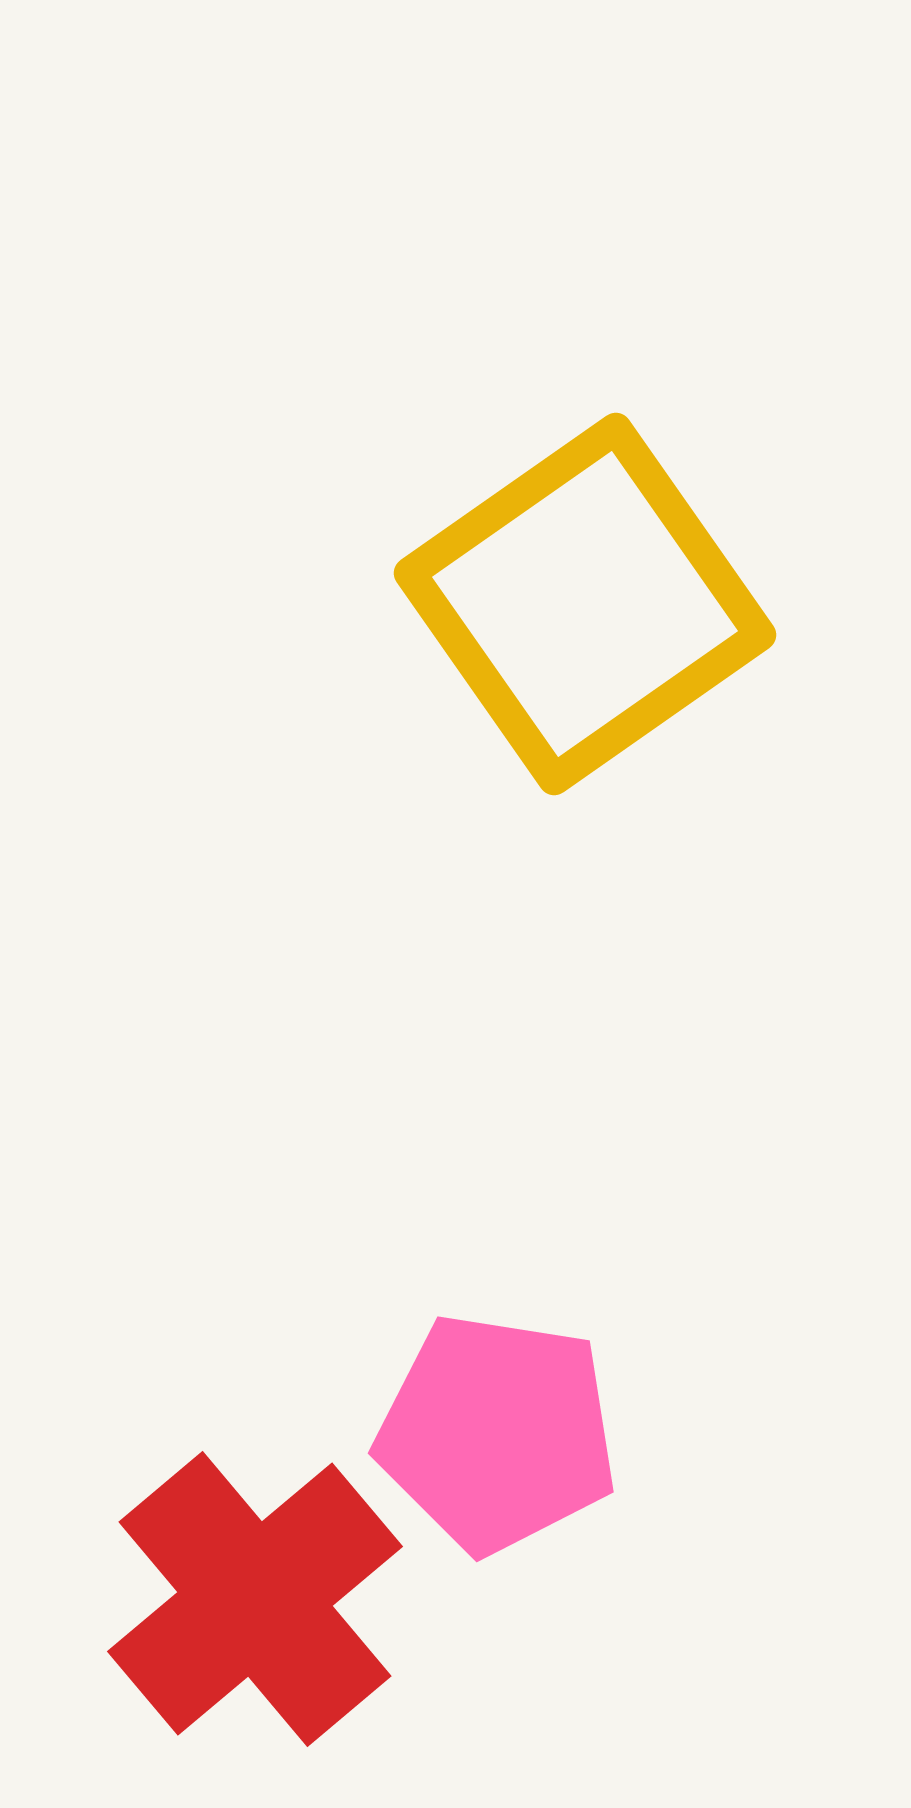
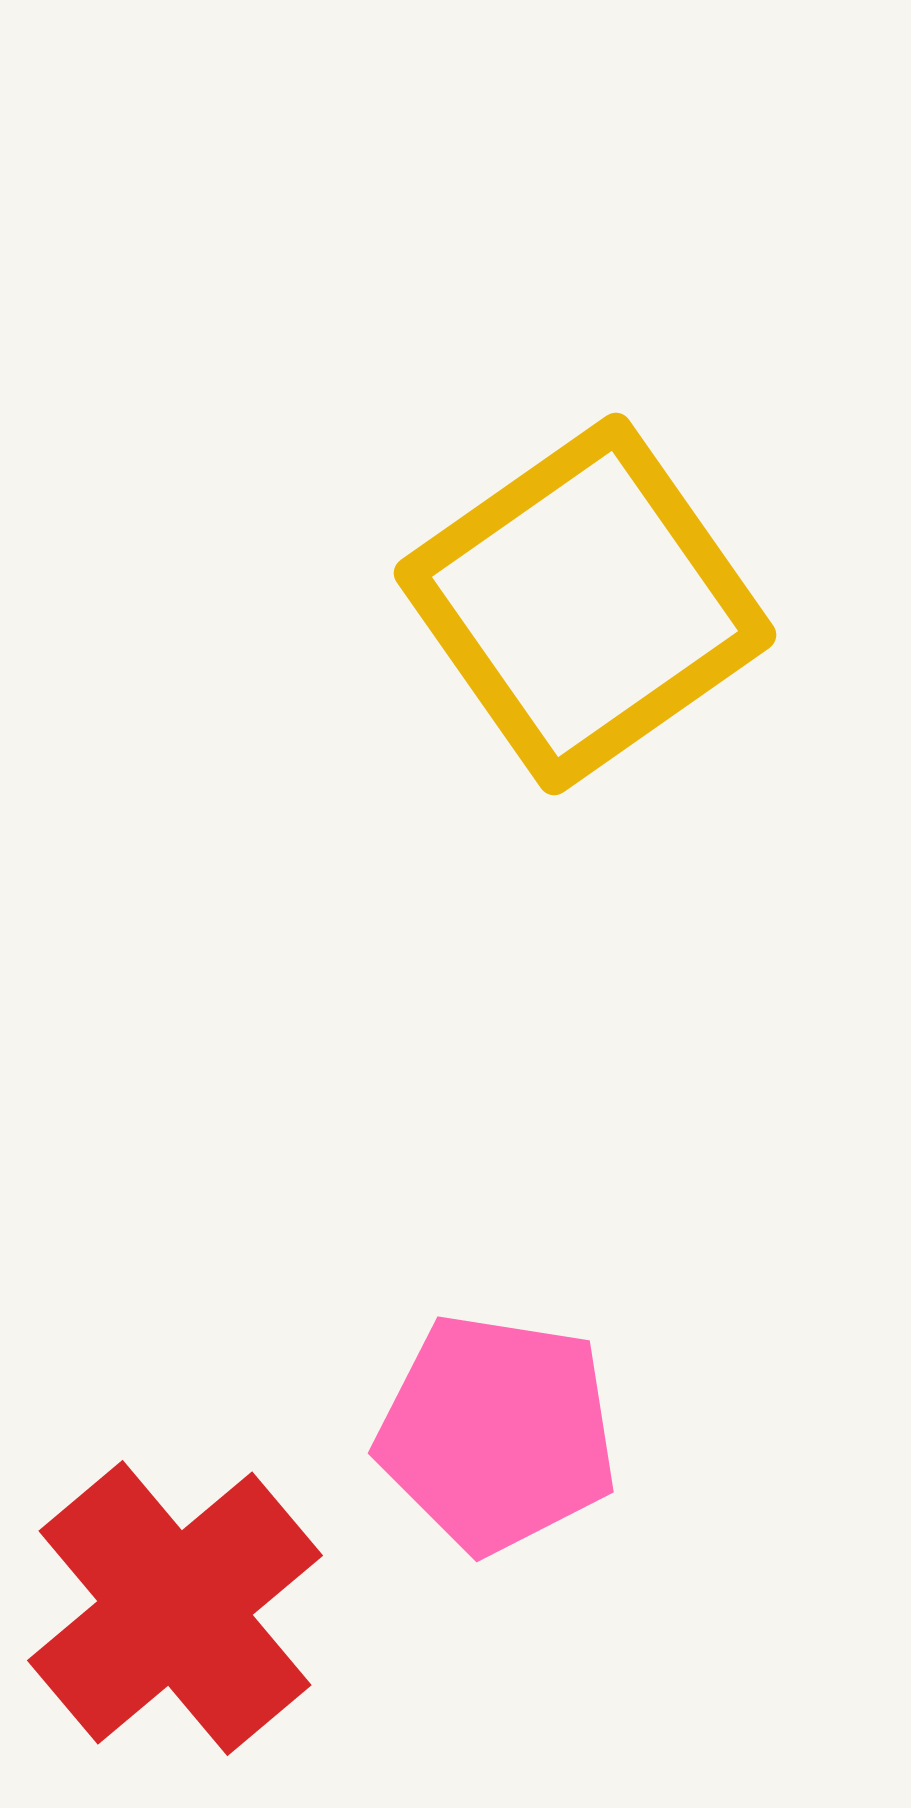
red cross: moved 80 px left, 9 px down
